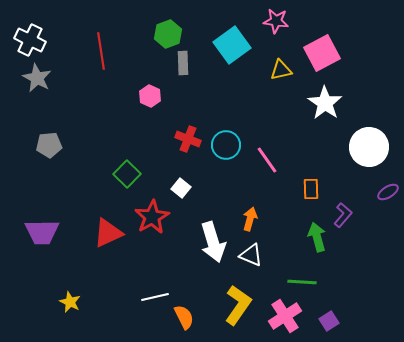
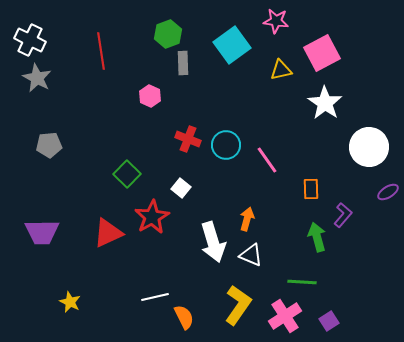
orange arrow: moved 3 px left
